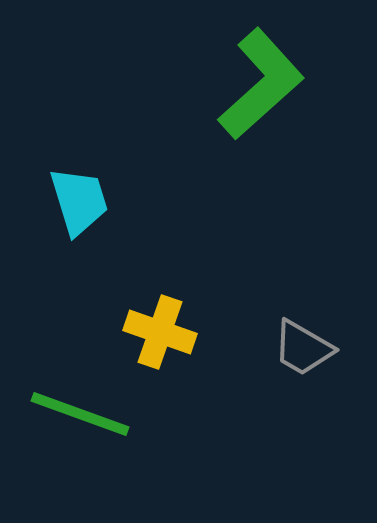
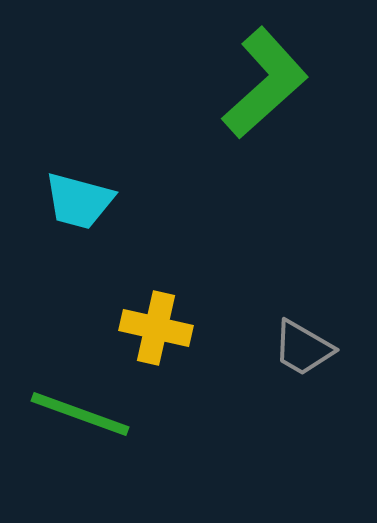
green L-shape: moved 4 px right, 1 px up
cyan trapezoid: rotated 122 degrees clockwise
yellow cross: moved 4 px left, 4 px up; rotated 6 degrees counterclockwise
